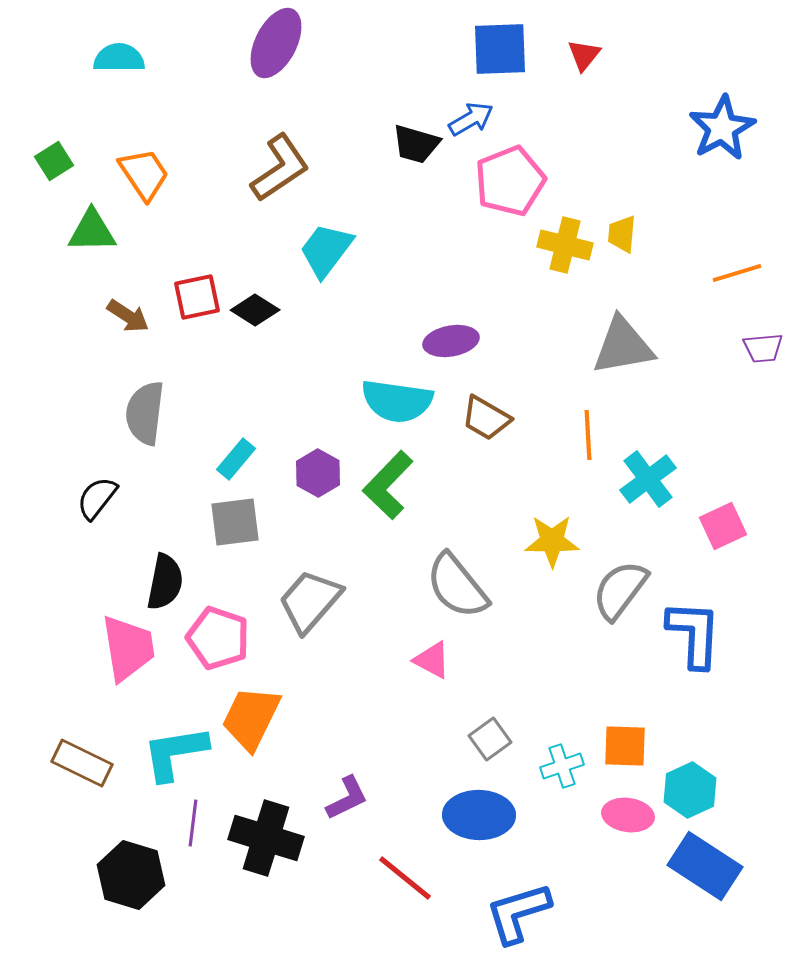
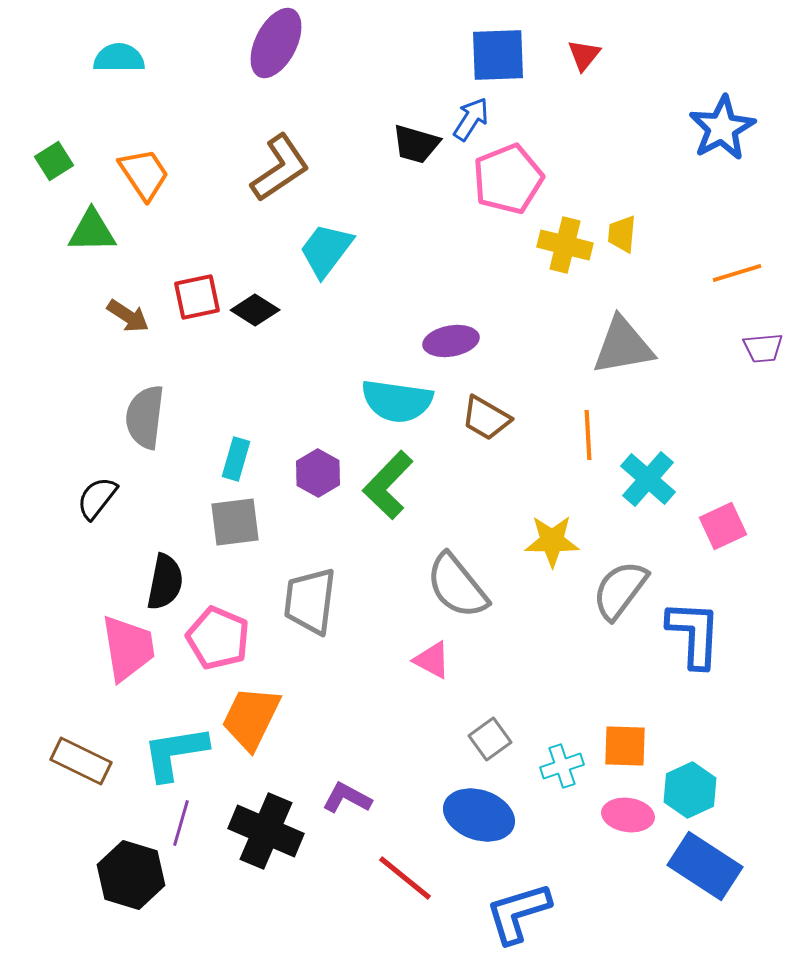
blue square at (500, 49): moved 2 px left, 6 px down
blue arrow at (471, 119): rotated 27 degrees counterclockwise
pink pentagon at (510, 181): moved 2 px left, 2 px up
gray semicircle at (145, 413): moved 4 px down
cyan rectangle at (236, 459): rotated 24 degrees counterclockwise
cyan cross at (648, 479): rotated 12 degrees counterclockwise
gray trapezoid at (310, 601): rotated 34 degrees counterclockwise
pink pentagon at (218, 638): rotated 4 degrees clockwise
brown rectangle at (82, 763): moved 1 px left, 2 px up
purple L-shape at (347, 798): rotated 126 degrees counterclockwise
blue ellipse at (479, 815): rotated 18 degrees clockwise
purple line at (193, 823): moved 12 px left; rotated 9 degrees clockwise
black cross at (266, 838): moved 7 px up; rotated 6 degrees clockwise
